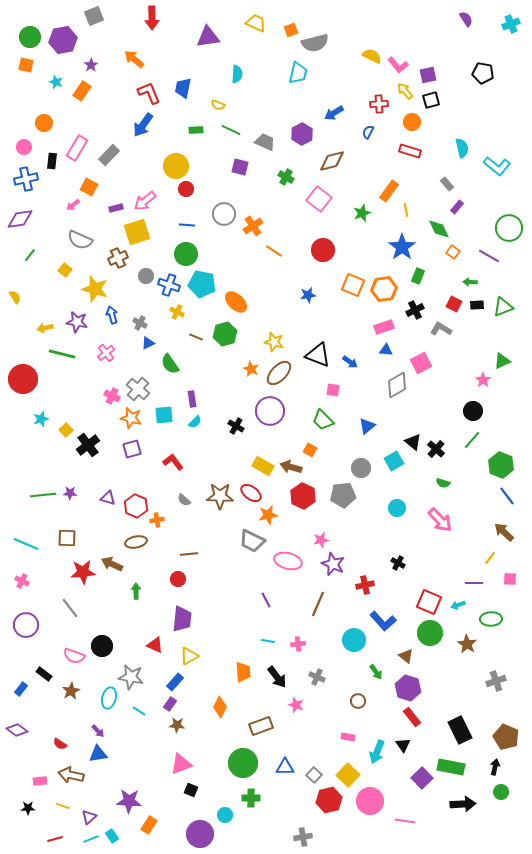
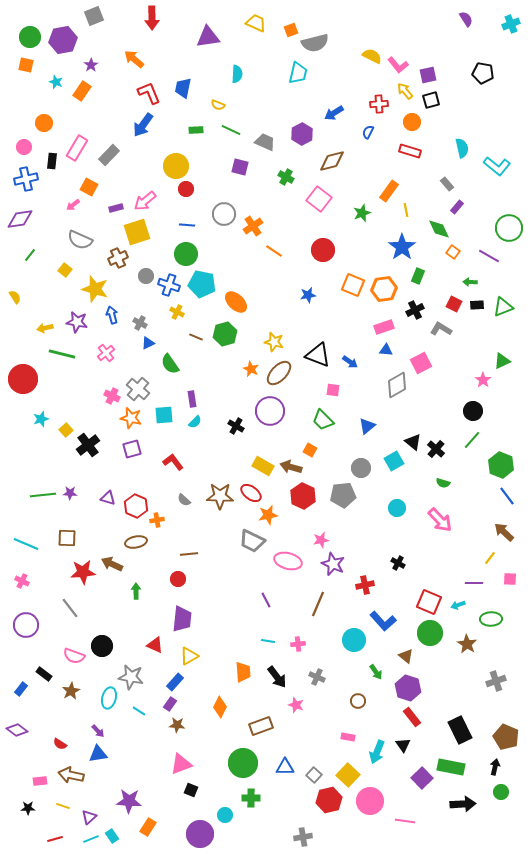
orange rectangle at (149, 825): moved 1 px left, 2 px down
